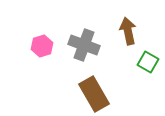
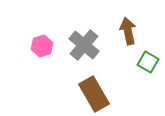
gray cross: rotated 20 degrees clockwise
